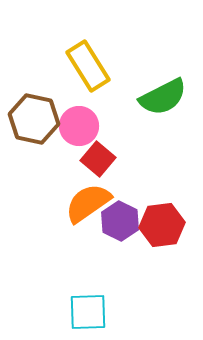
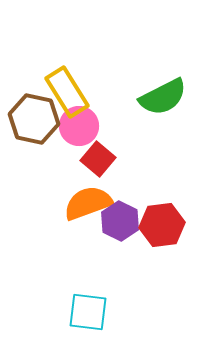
yellow rectangle: moved 21 px left, 26 px down
orange semicircle: rotated 15 degrees clockwise
cyan square: rotated 9 degrees clockwise
